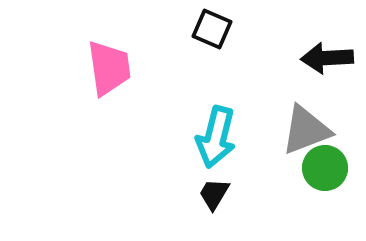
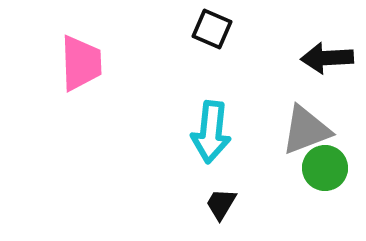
pink trapezoid: moved 28 px left, 5 px up; rotated 6 degrees clockwise
cyan arrow: moved 5 px left, 5 px up; rotated 8 degrees counterclockwise
black trapezoid: moved 7 px right, 10 px down
